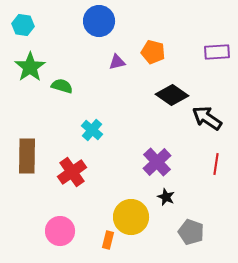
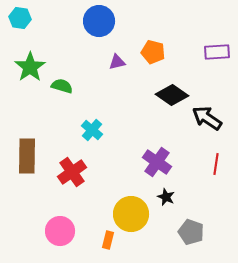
cyan hexagon: moved 3 px left, 7 px up
purple cross: rotated 12 degrees counterclockwise
yellow circle: moved 3 px up
